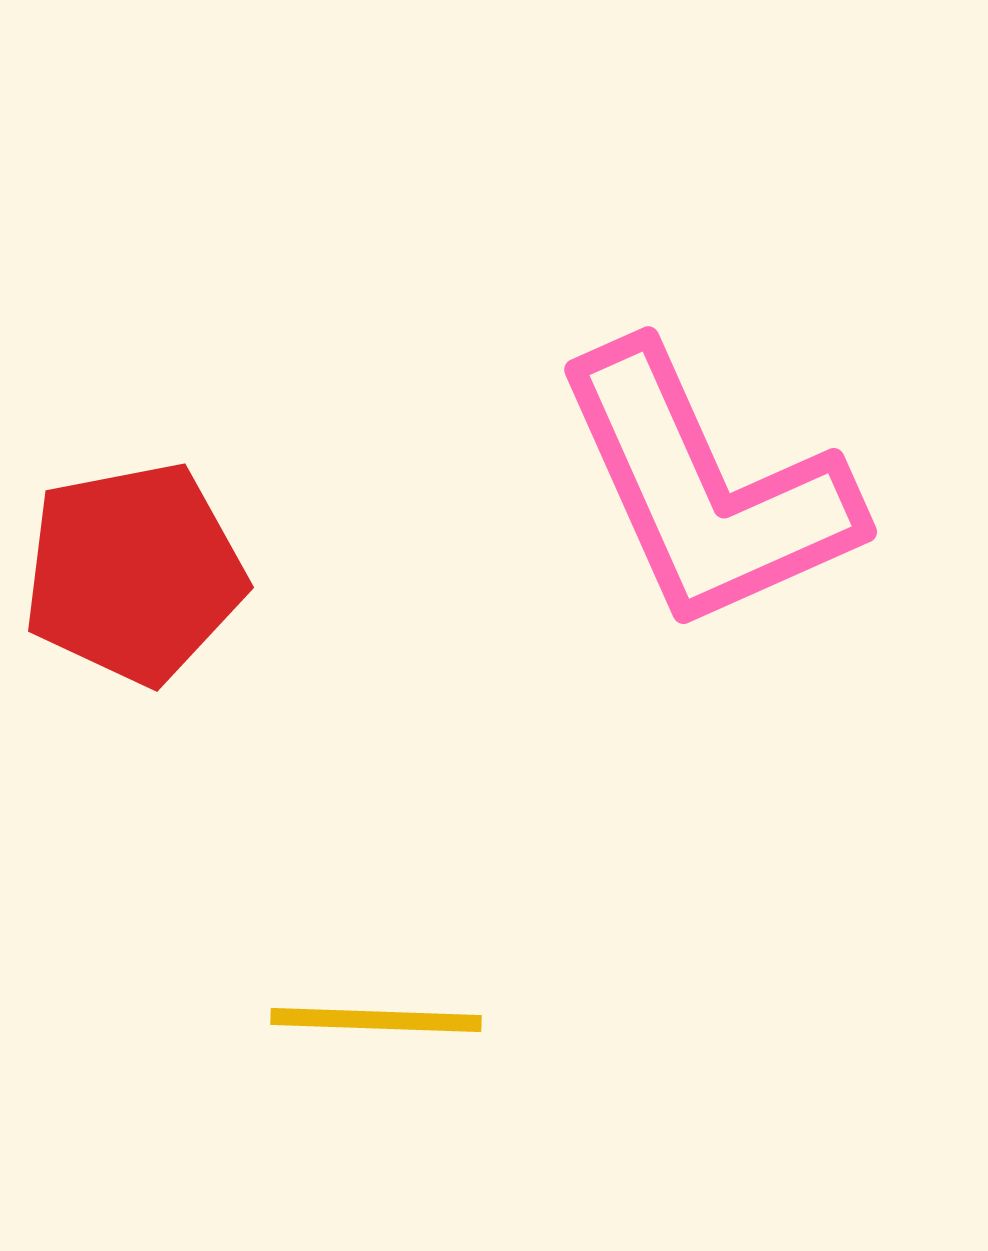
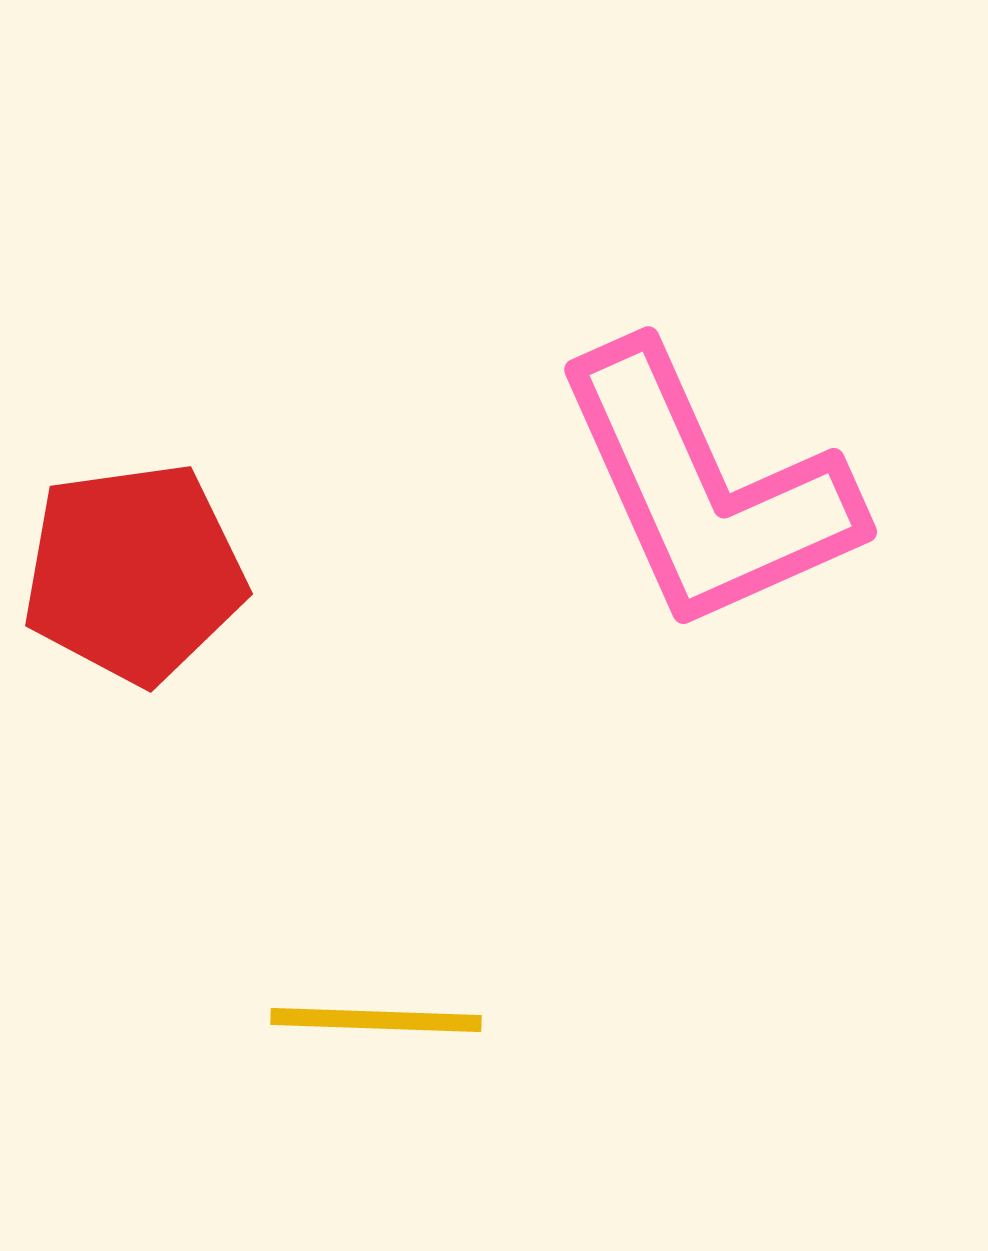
red pentagon: rotated 3 degrees clockwise
